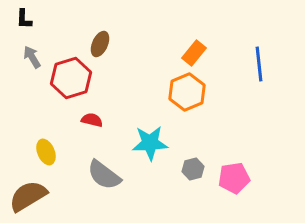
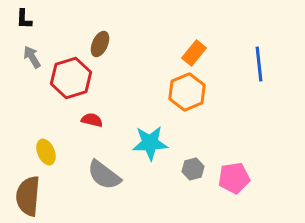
brown semicircle: rotated 54 degrees counterclockwise
